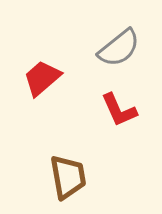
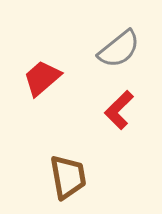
gray semicircle: moved 1 px down
red L-shape: rotated 69 degrees clockwise
